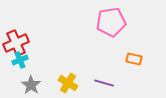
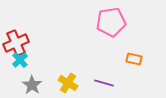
cyan cross: rotated 21 degrees counterclockwise
gray star: moved 1 px right
